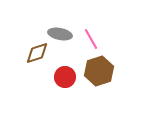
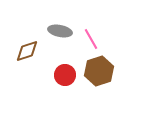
gray ellipse: moved 3 px up
brown diamond: moved 10 px left, 2 px up
red circle: moved 2 px up
